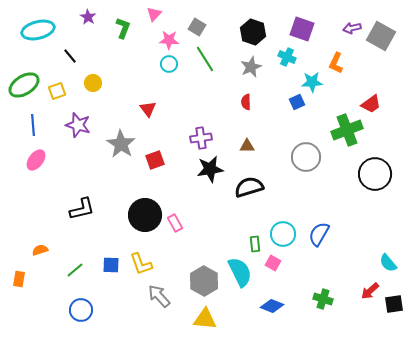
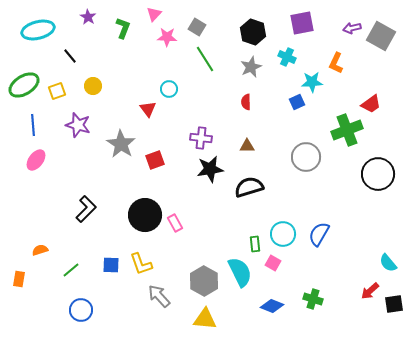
purple square at (302, 29): moved 6 px up; rotated 30 degrees counterclockwise
pink star at (169, 40): moved 2 px left, 3 px up
cyan circle at (169, 64): moved 25 px down
yellow circle at (93, 83): moved 3 px down
purple cross at (201, 138): rotated 15 degrees clockwise
black circle at (375, 174): moved 3 px right
black L-shape at (82, 209): moved 4 px right; rotated 32 degrees counterclockwise
green line at (75, 270): moved 4 px left
green cross at (323, 299): moved 10 px left
